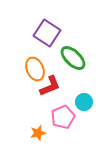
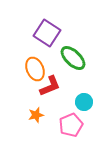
pink pentagon: moved 8 px right, 8 px down
orange star: moved 2 px left, 18 px up
